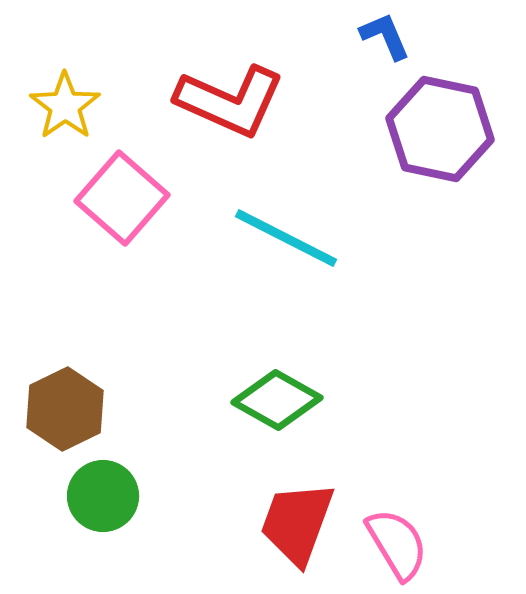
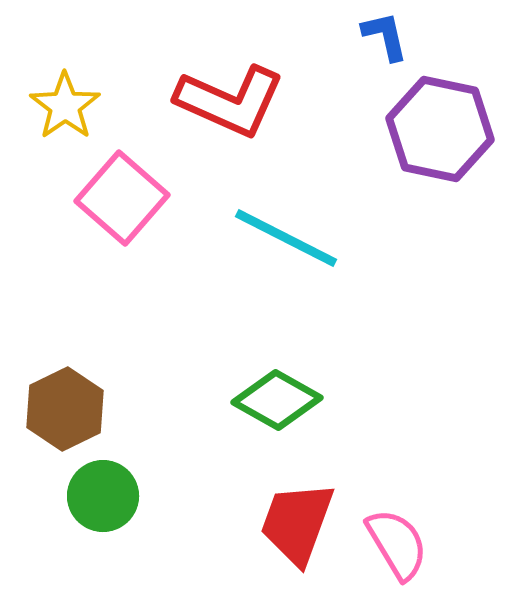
blue L-shape: rotated 10 degrees clockwise
